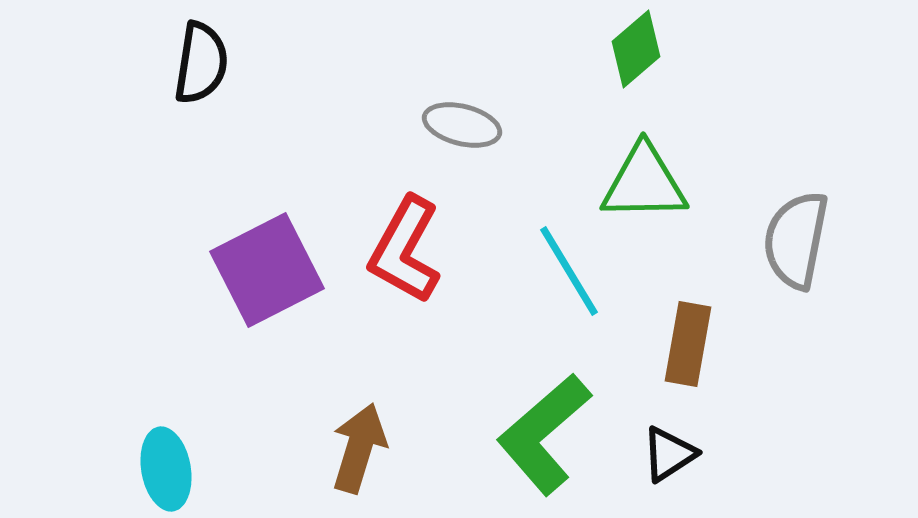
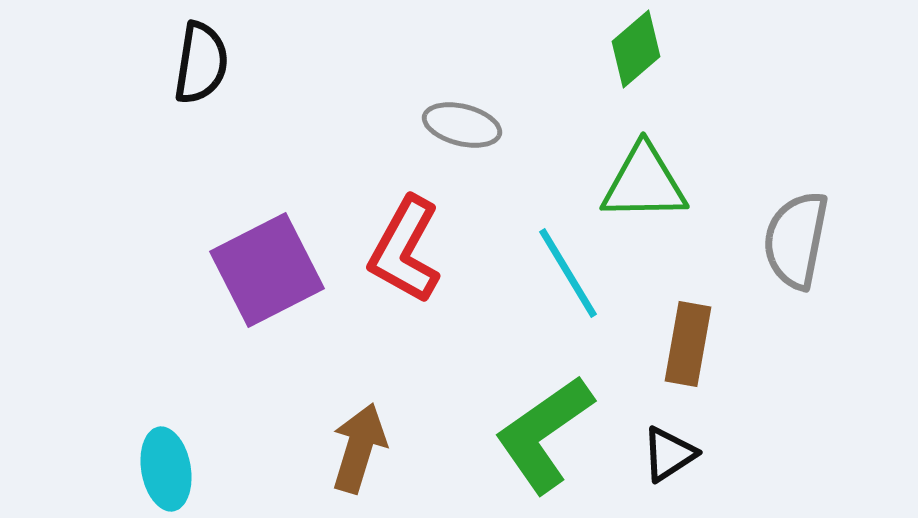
cyan line: moved 1 px left, 2 px down
green L-shape: rotated 6 degrees clockwise
